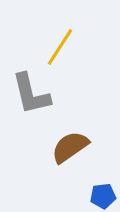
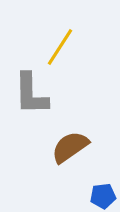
gray L-shape: rotated 12 degrees clockwise
